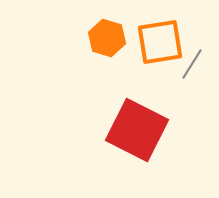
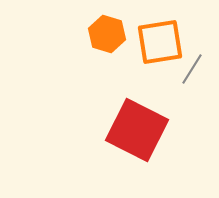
orange hexagon: moved 4 px up
gray line: moved 5 px down
